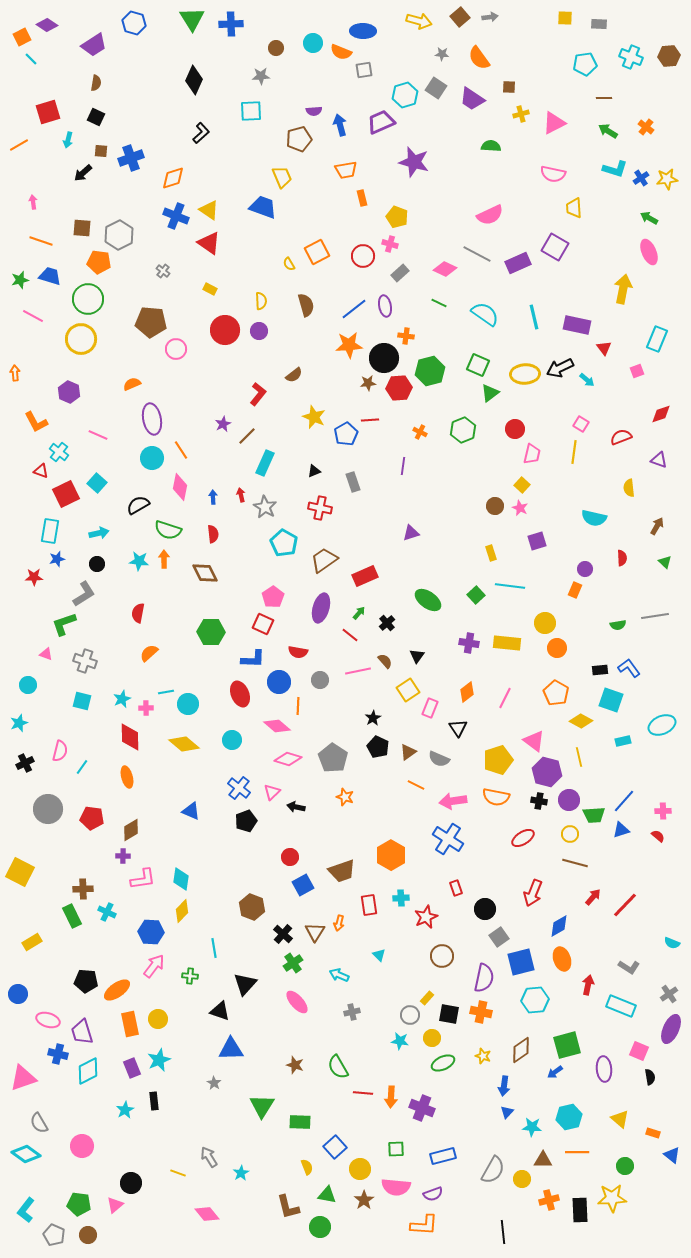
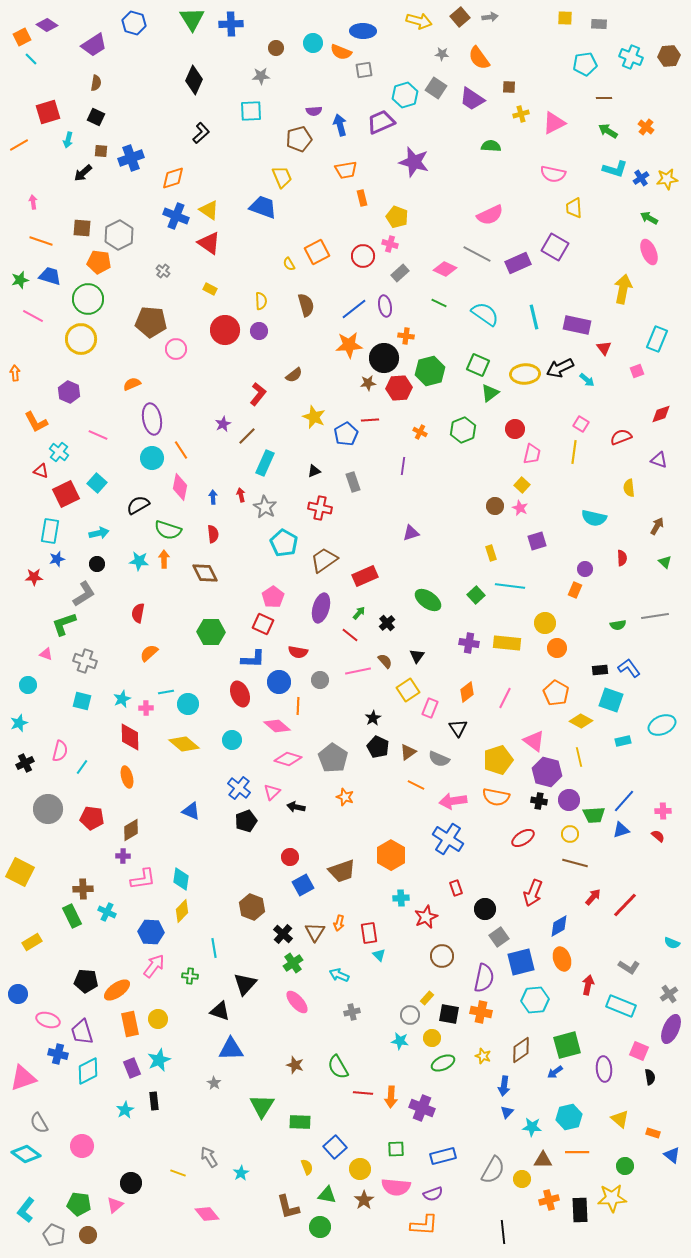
red rectangle at (369, 905): moved 28 px down
